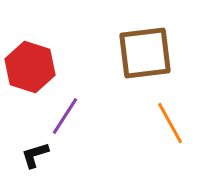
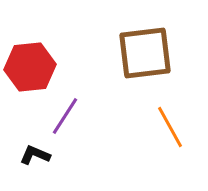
red hexagon: rotated 24 degrees counterclockwise
orange line: moved 4 px down
black L-shape: rotated 40 degrees clockwise
